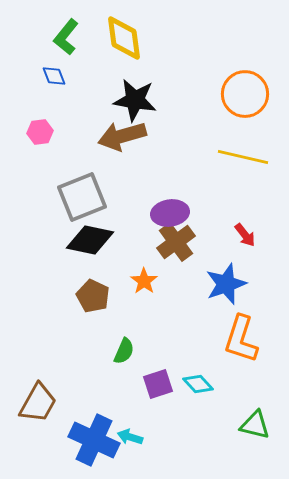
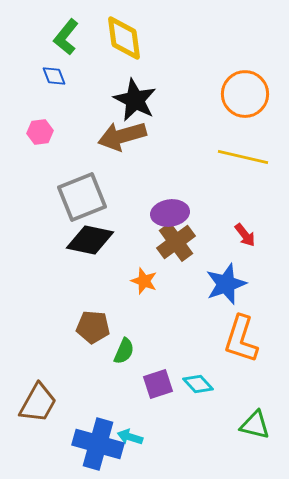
black star: rotated 18 degrees clockwise
orange star: rotated 16 degrees counterclockwise
brown pentagon: moved 31 px down; rotated 20 degrees counterclockwise
blue cross: moved 4 px right, 4 px down; rotated 9 degrees counterclockwise
